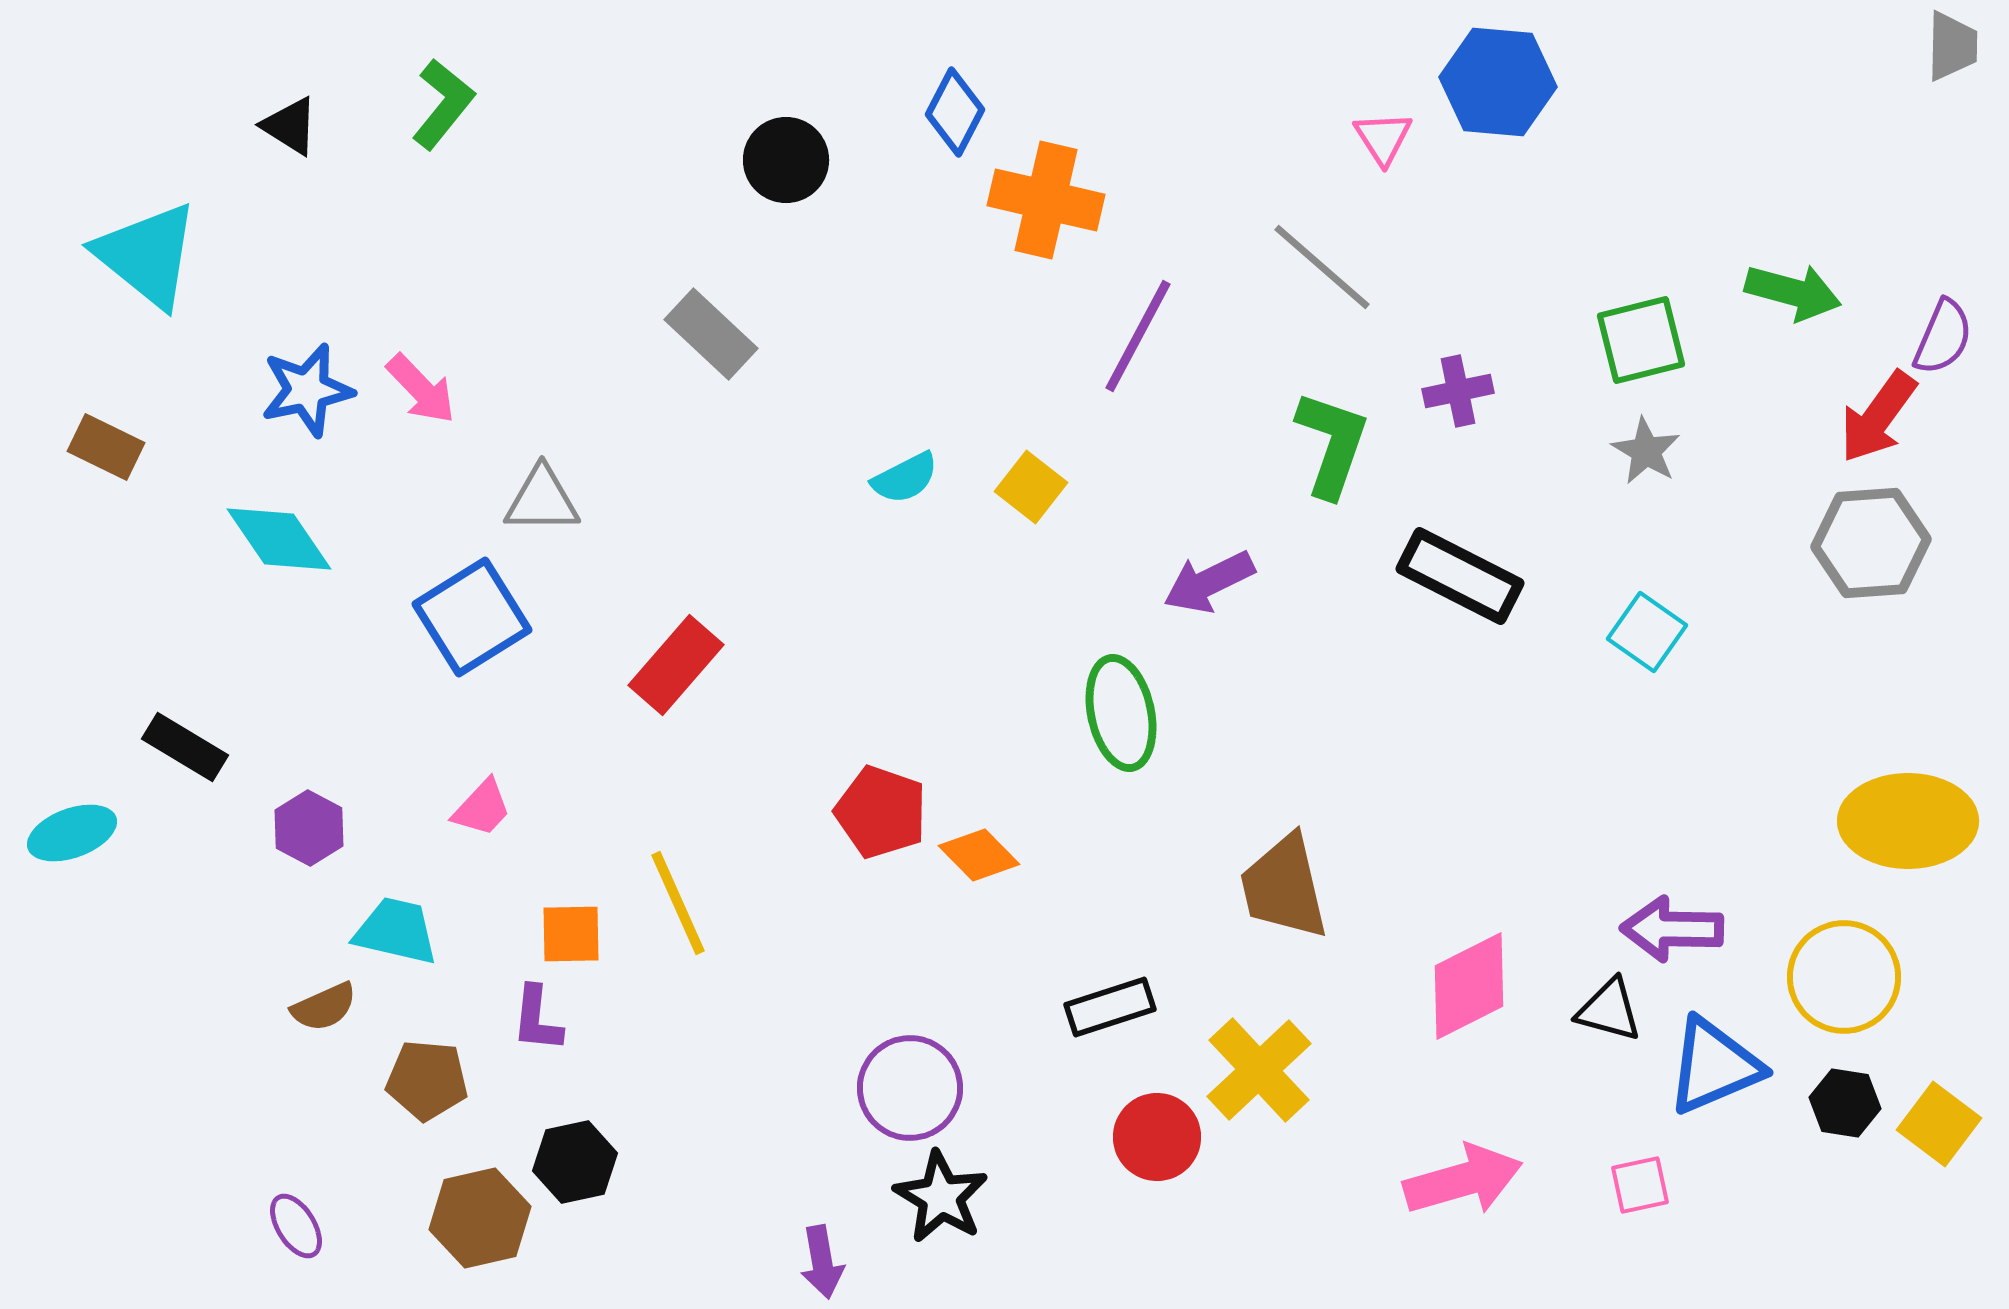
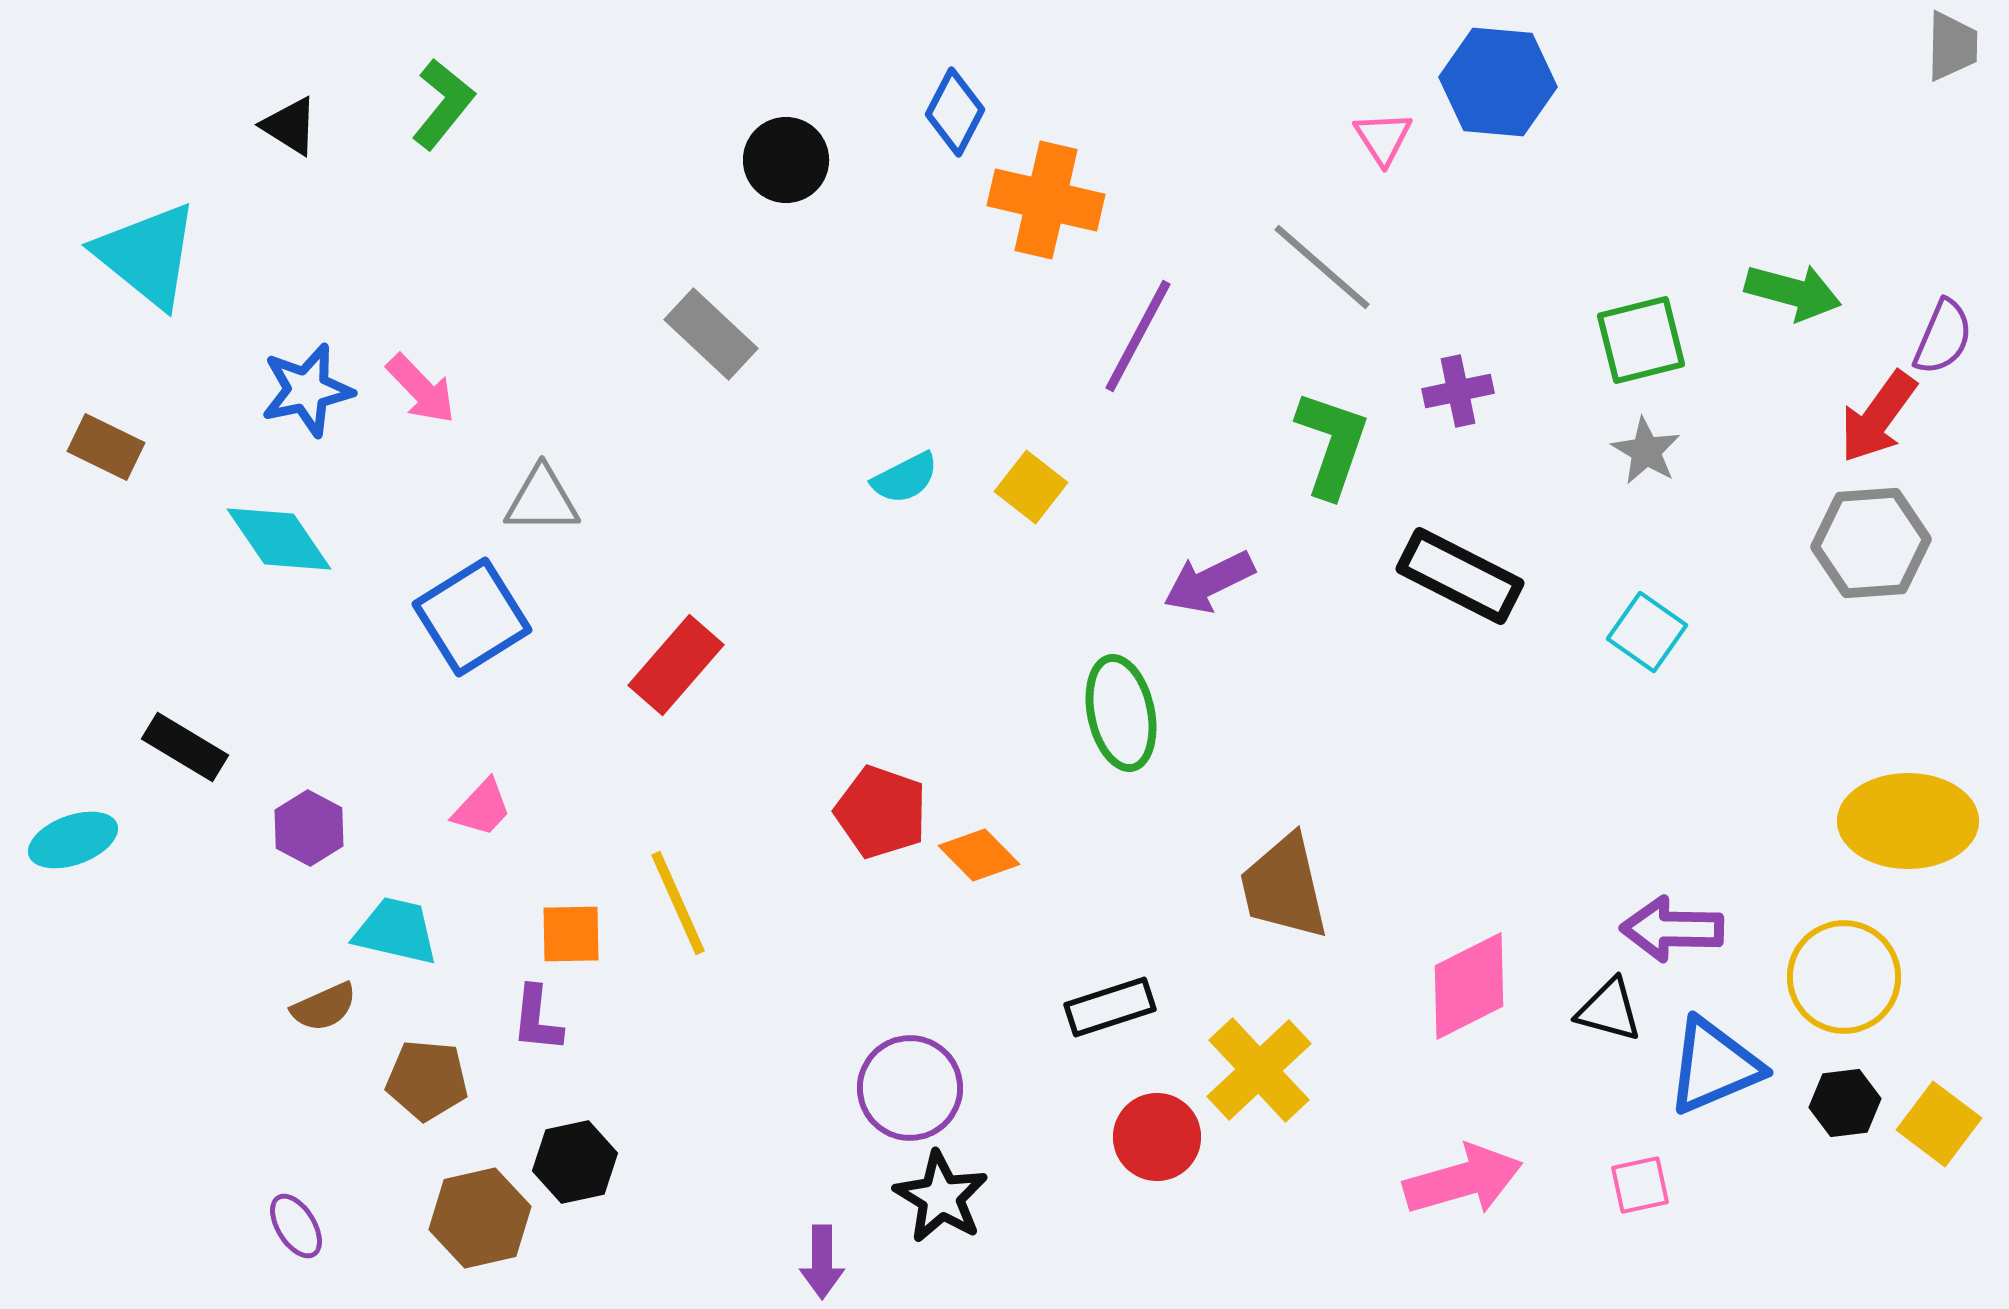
cyan ellipse at (72, 833): moved 1 px right, 7 px down
black hexagon at (1845, 1103): rotated 16 degrees counterclockwise
purple arrow at (822, 1262): rotated 10 degrees clockwise
